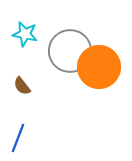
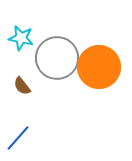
cyan star: moved 4 px left, 4 px down
gray circle: moved 13 px left, 7 px down
blue line: rotated 20 degrees clockwise
